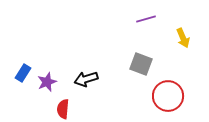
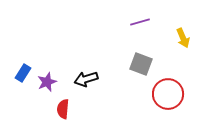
purple line: moved 6 px left, 3 px down
red circle: moved 2 px up
